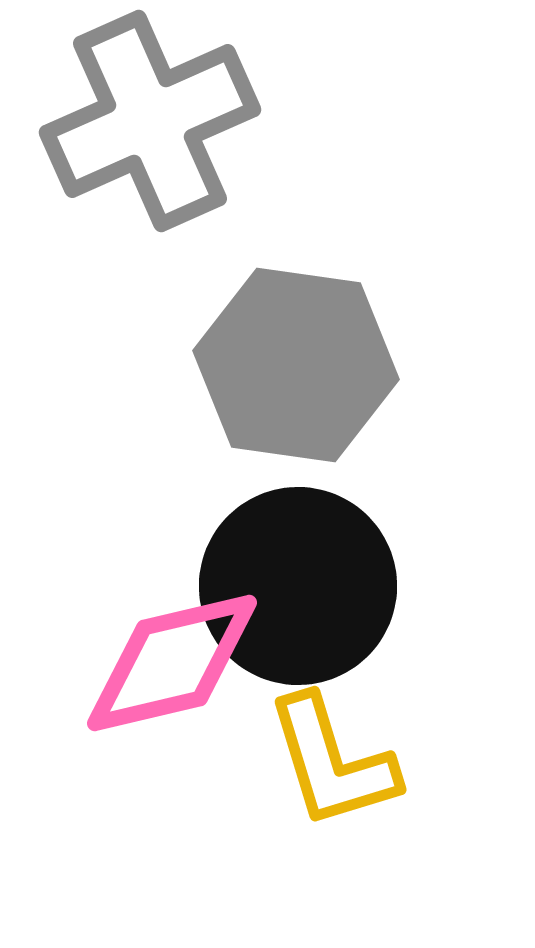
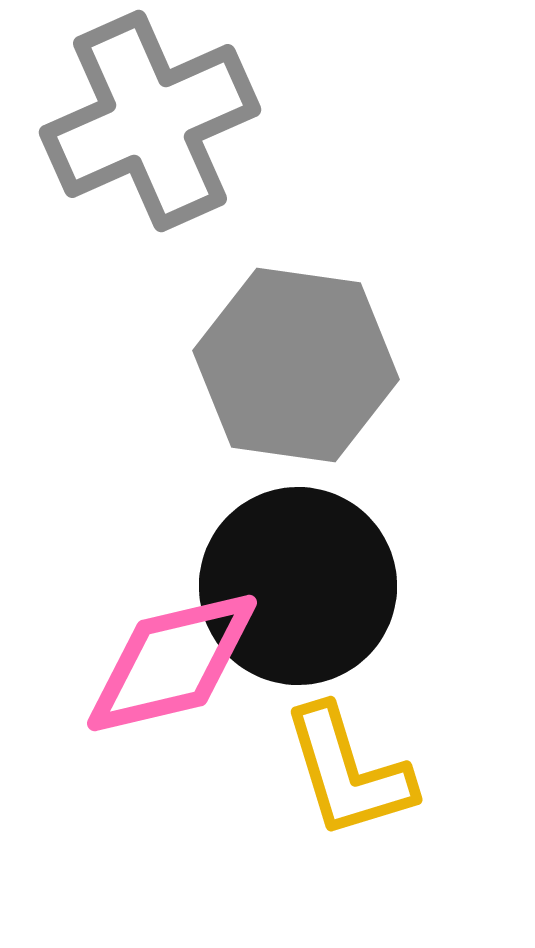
yellow L-shape: moved 16 px right, 10 px down
